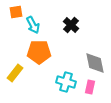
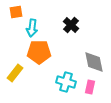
cyan arrow: moved 1 px left, 3 px down; rotated 36 degrees clockwise
gray diamond: moved 1 px left, 1 px up
